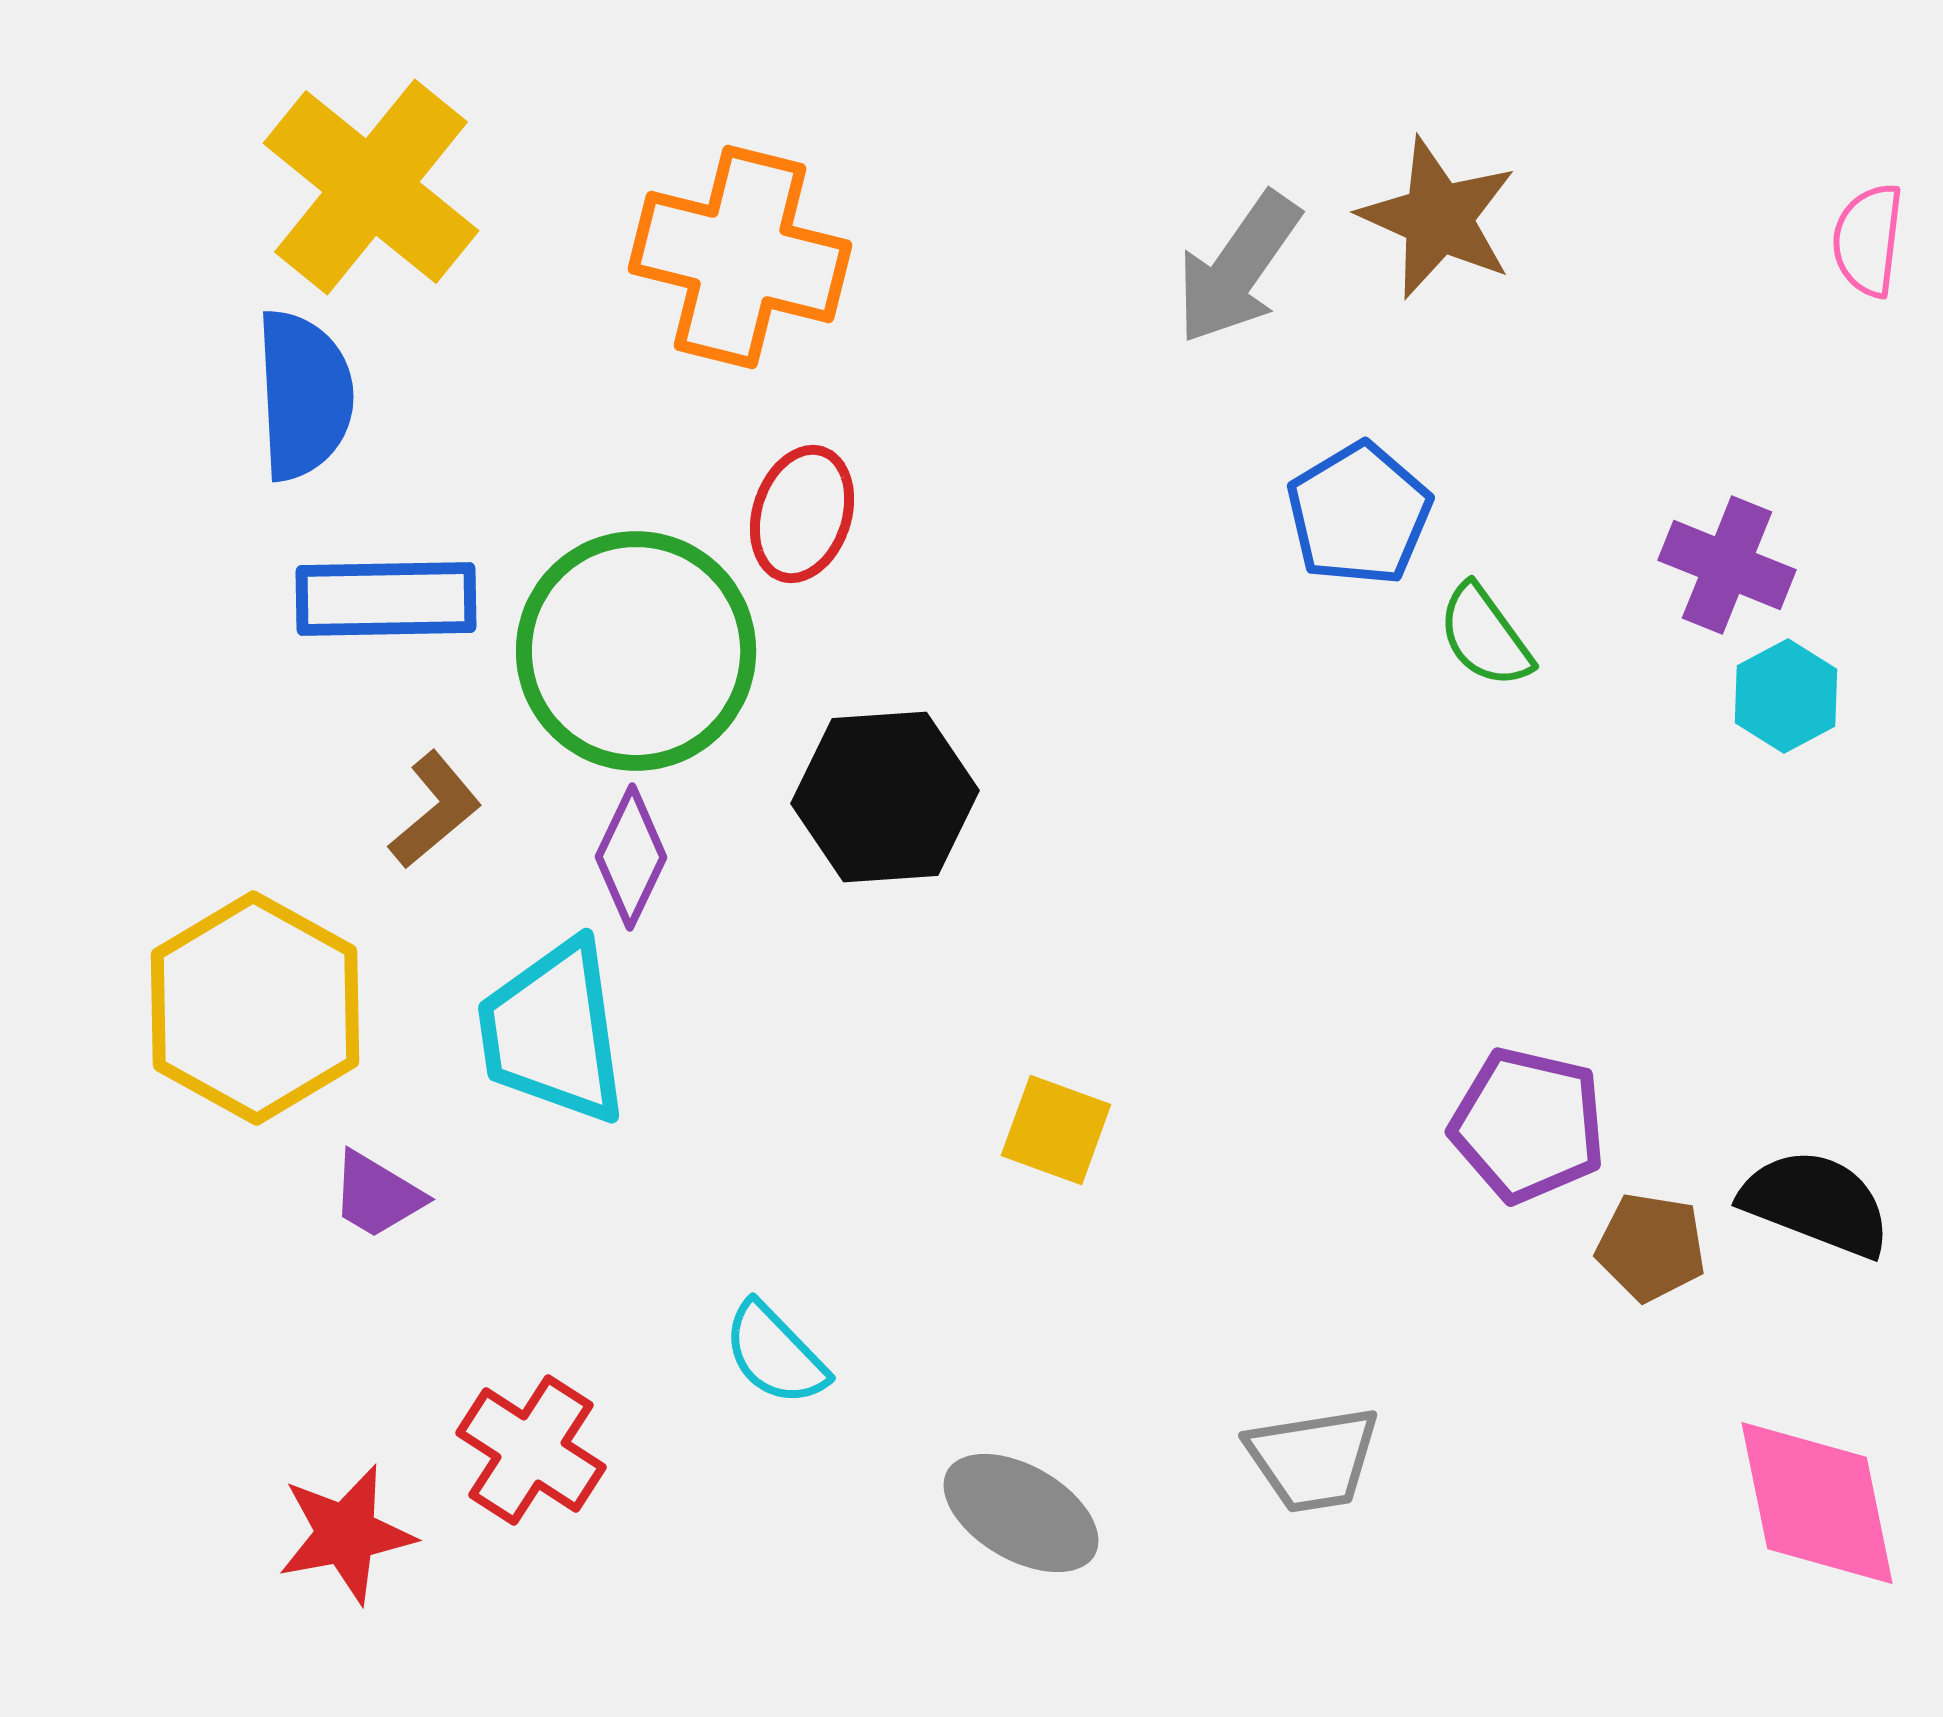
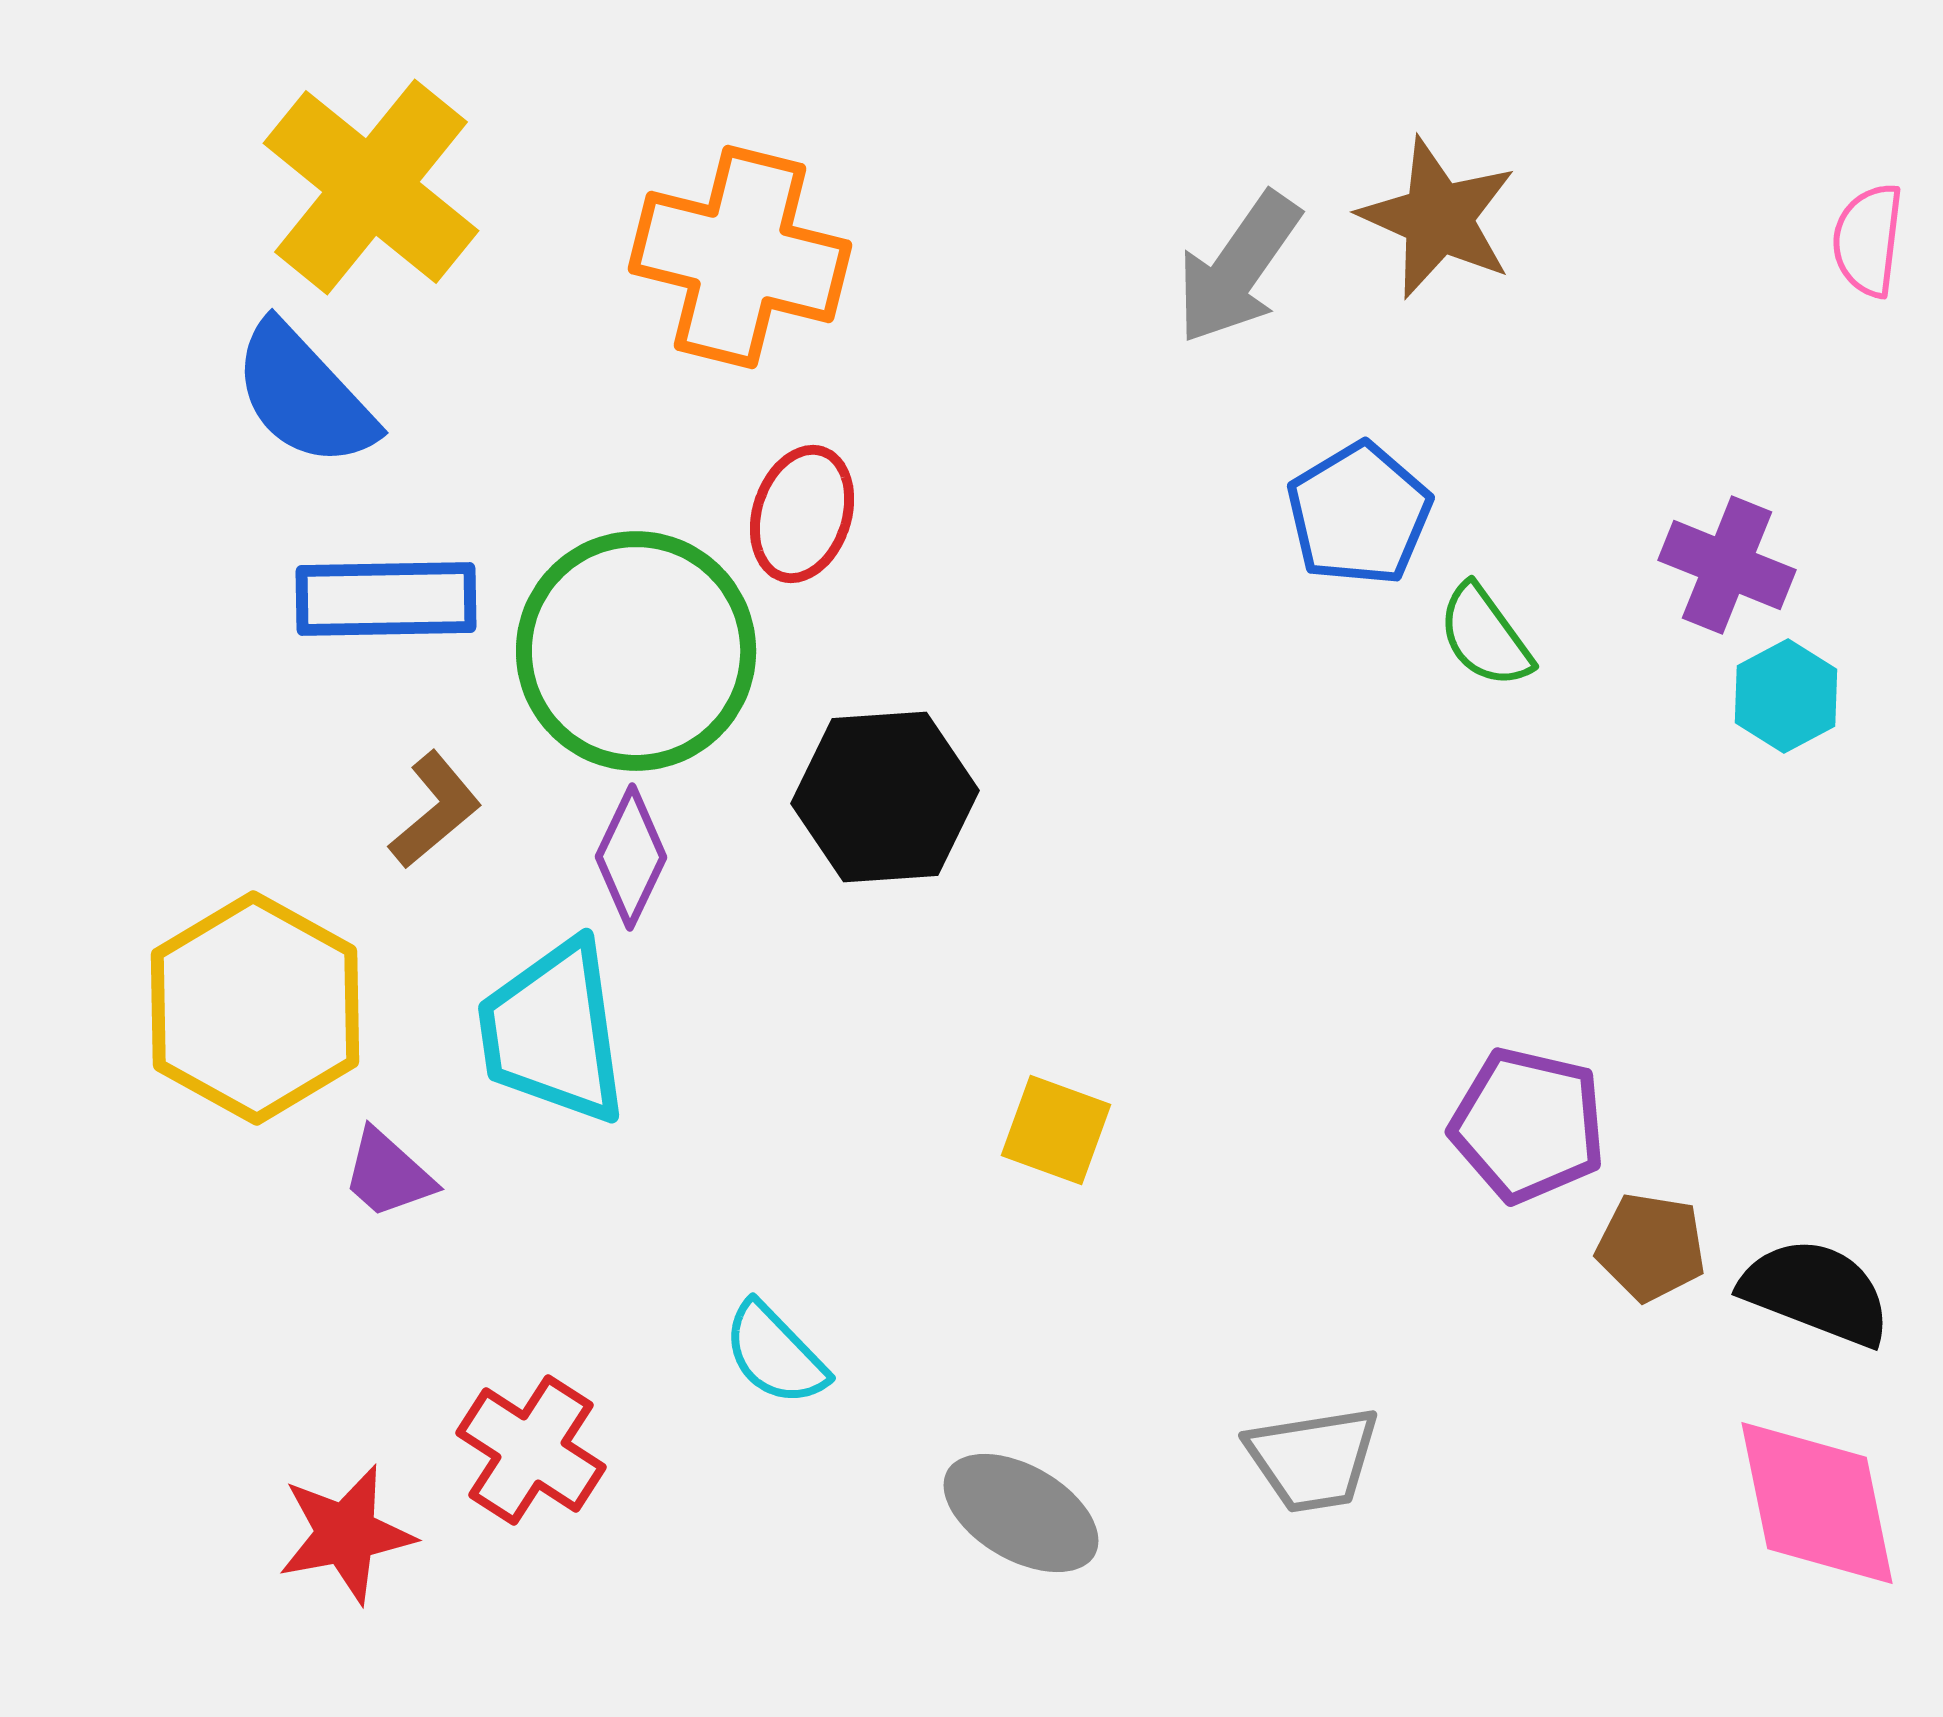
blue semicircle: rotated 140 degrees clockwise
purple trapezoid: moved 11 px right, 21 px up; rotated 11 degrees clockwise
black semicircle: moved 89 px down
